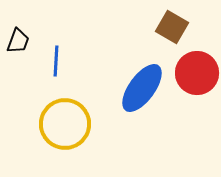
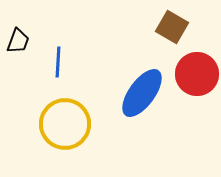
blue line: moved 2 px right, 1 px down
red circle: moved 1 px down
blue ellipse: moved 5 px down
